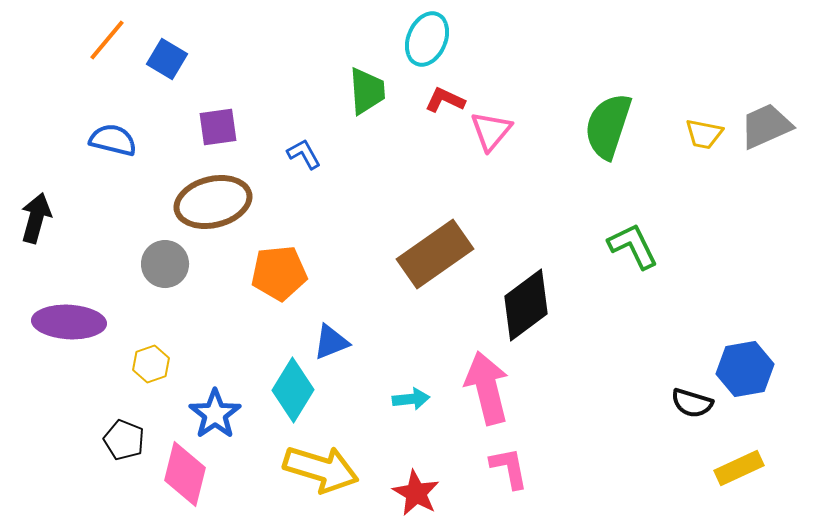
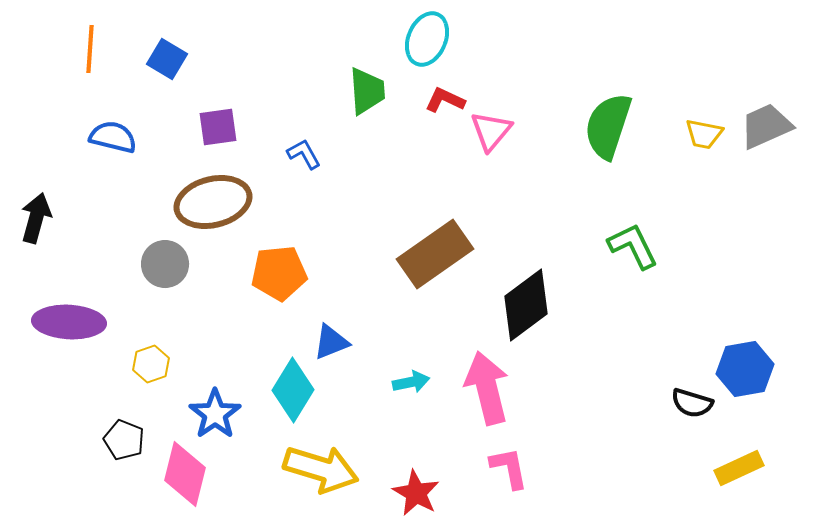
orange line: moved 17 px left, 9 px down; rotated 36 degrees counterclockwise
blue semicircle: moved 3 px up
cyan arrow: moved 17 px up; rotated 6 degrees counterclockwise
